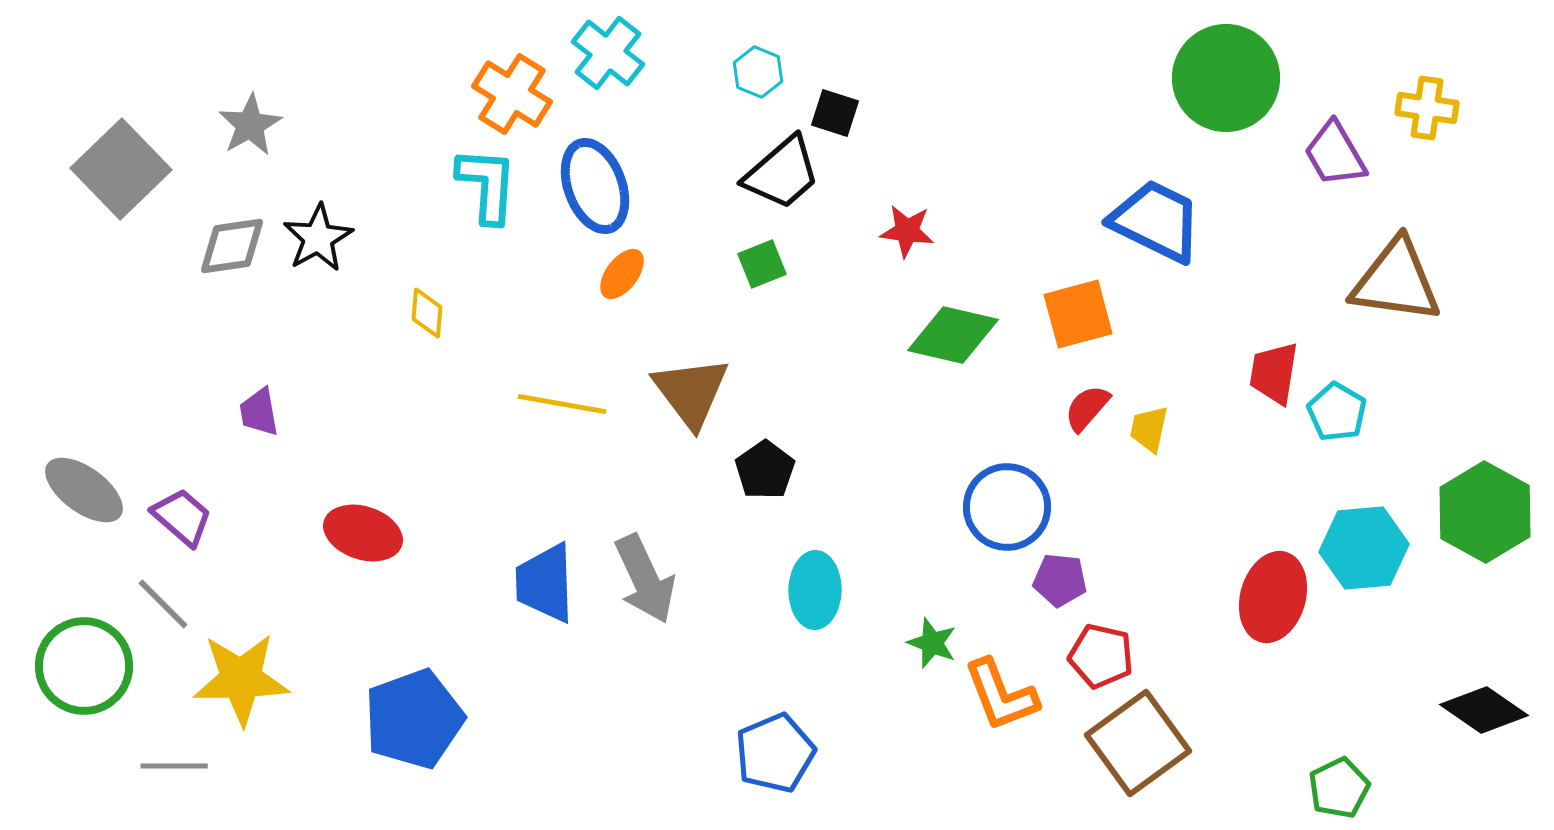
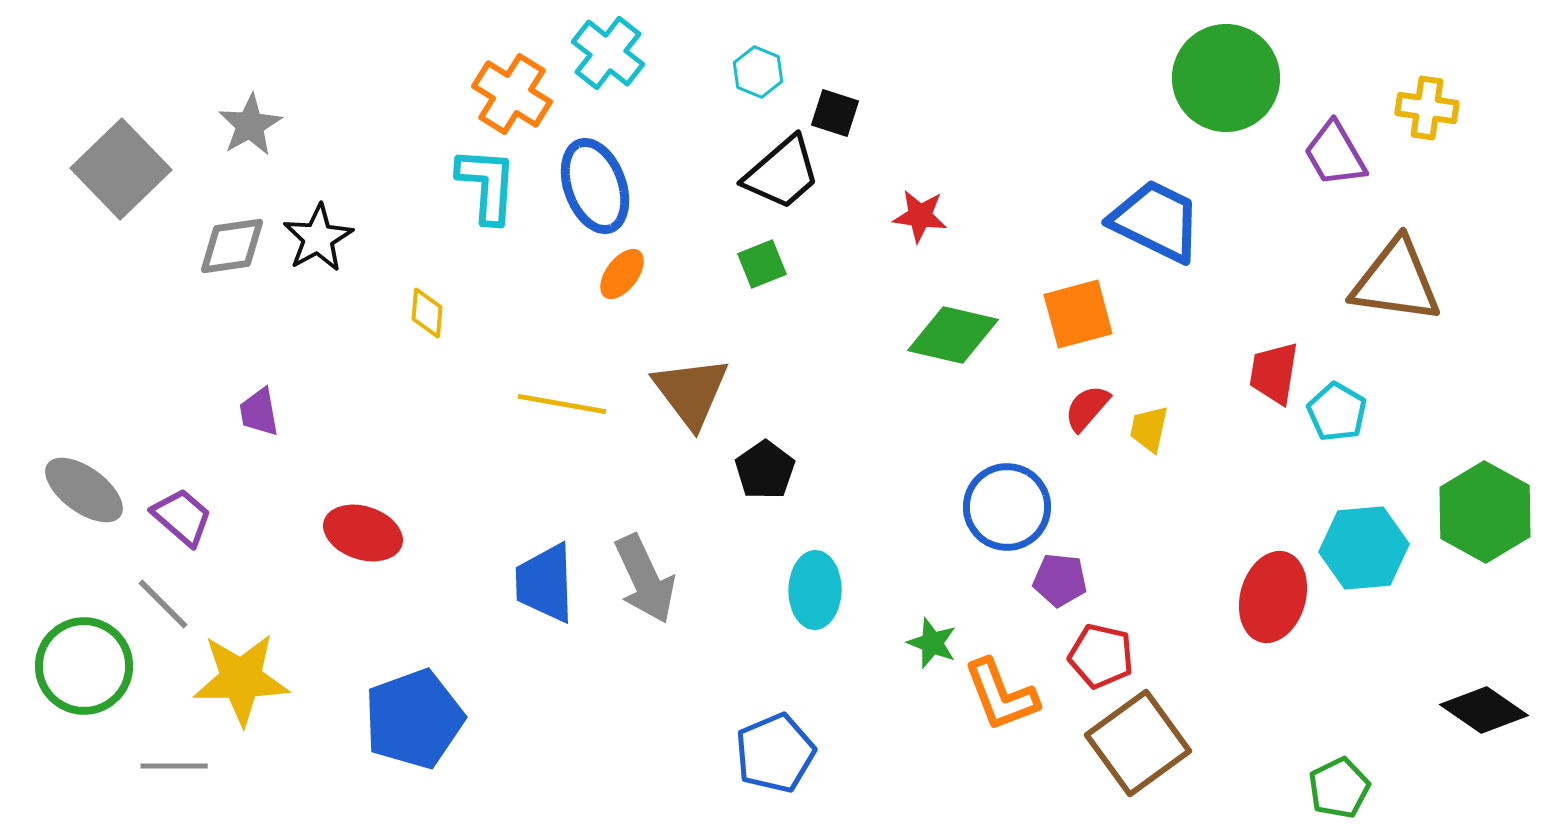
red star at (907, 231): moved 13 px right, 15 px up
